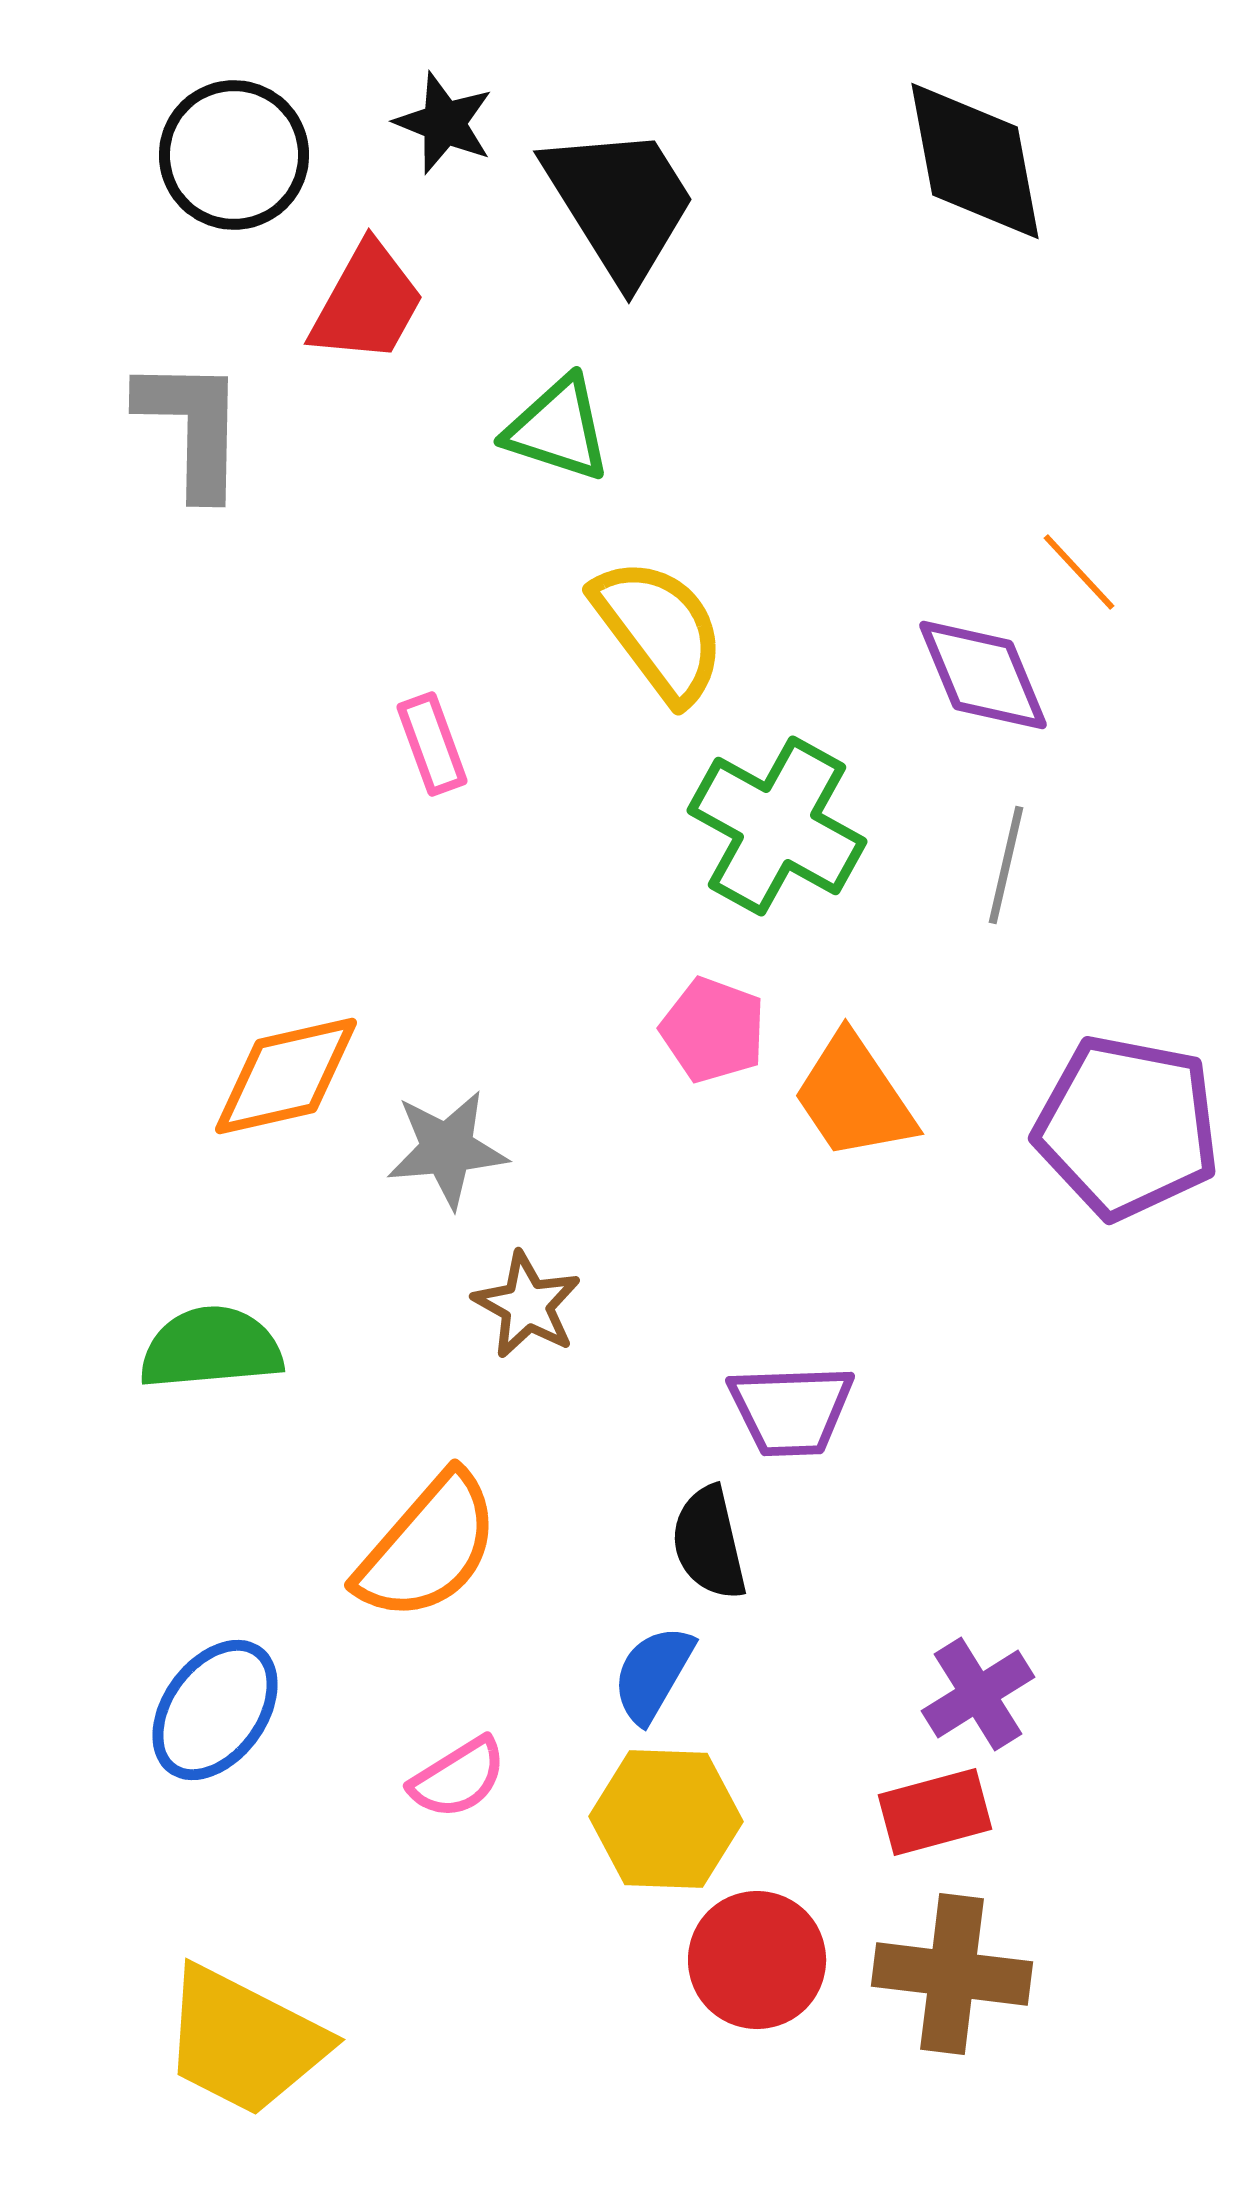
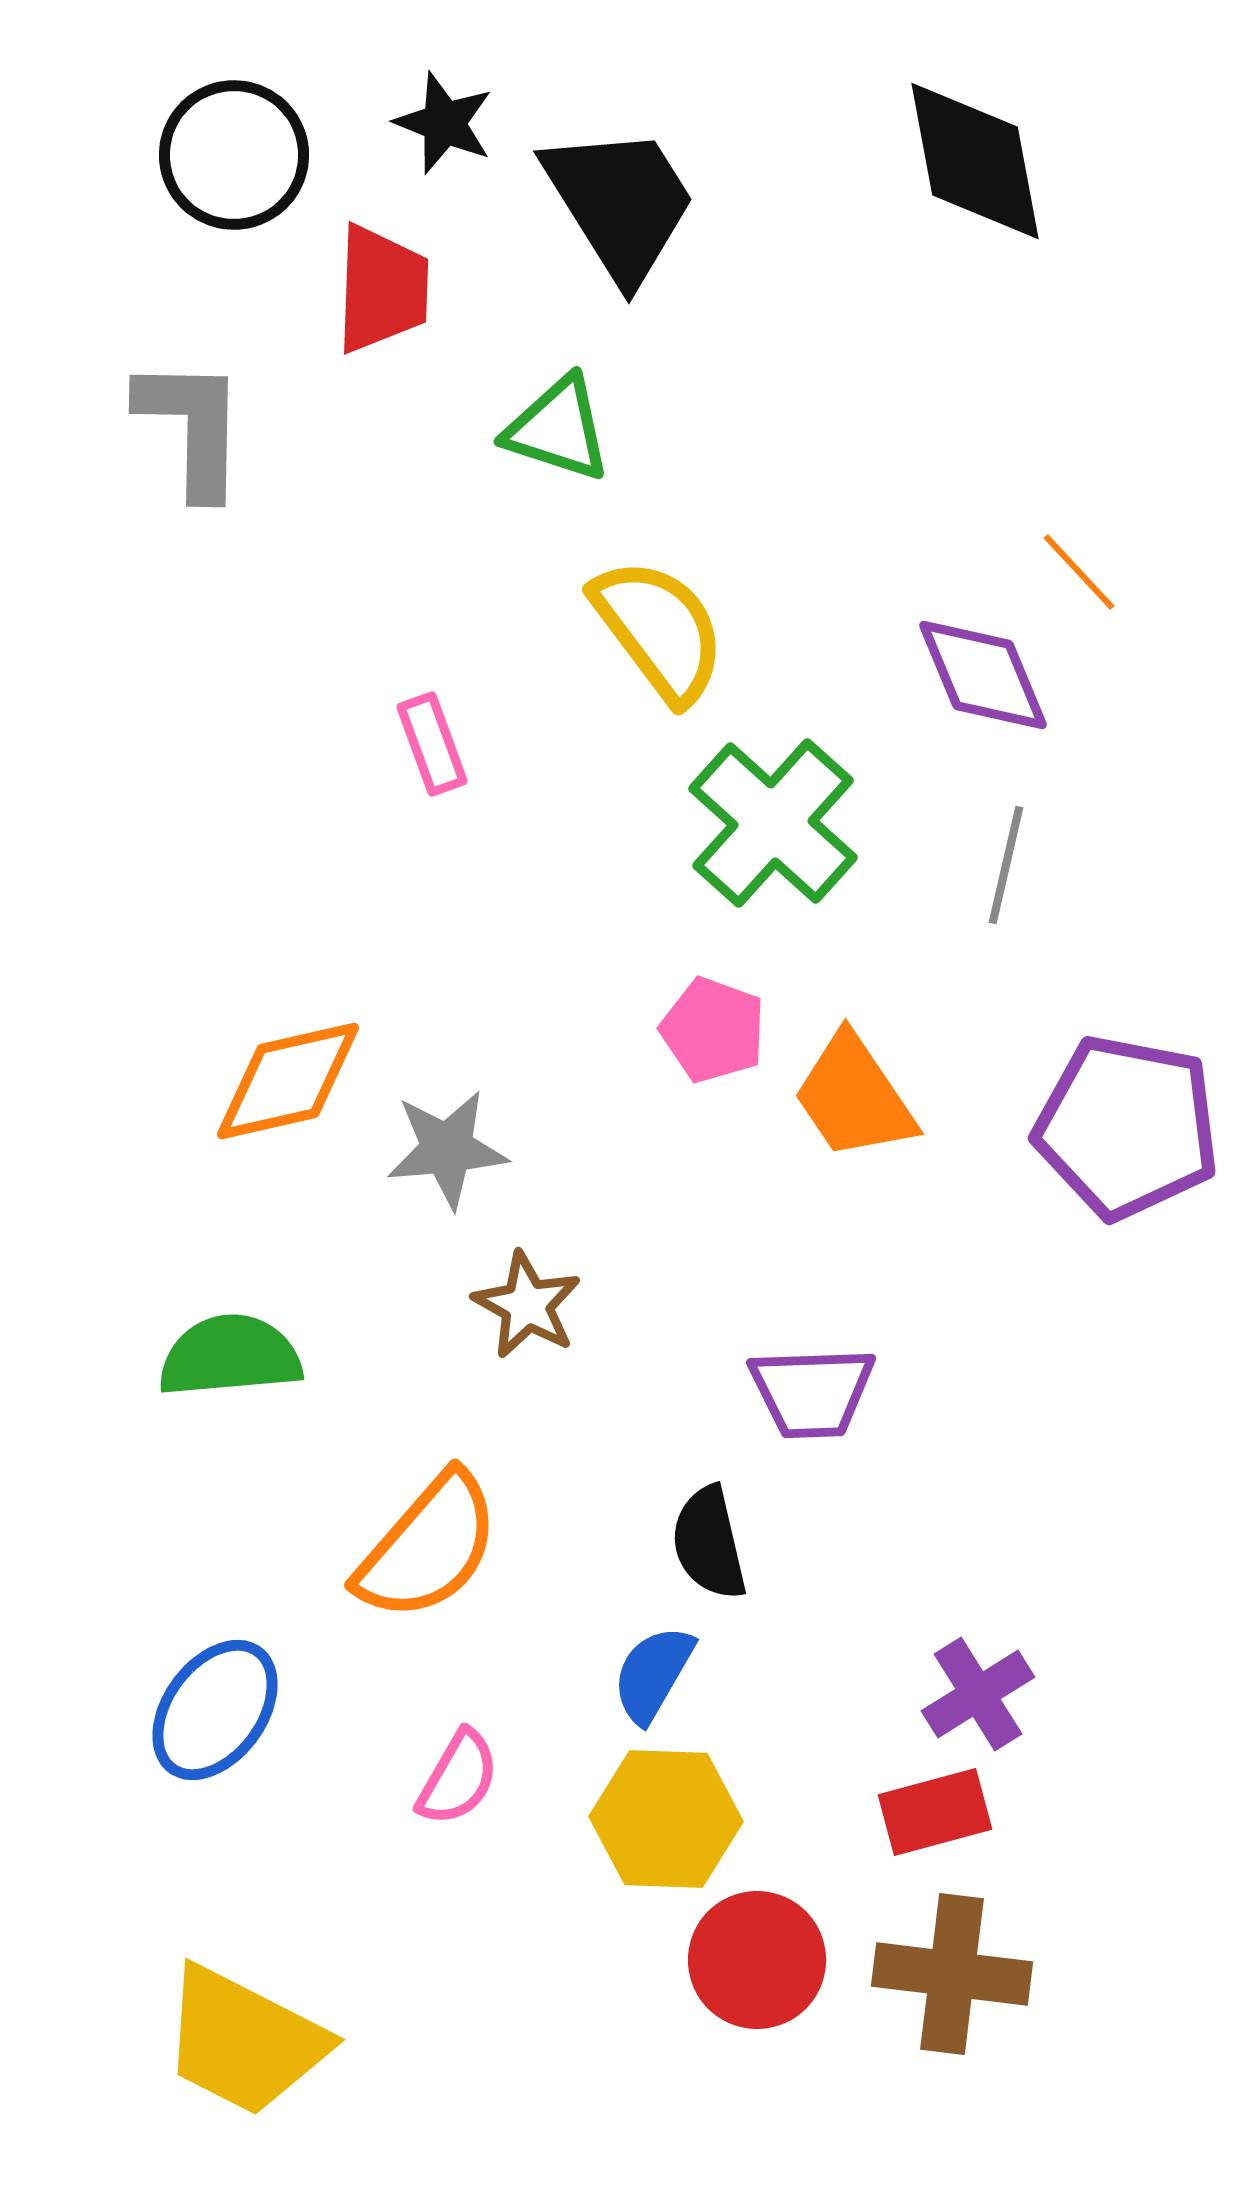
red trapezoid: moved 15 px right, 14 px up; rotated 27 degrees counterclockwise
green cross: moved 4 px left, 3 px up; rotated 13 degrees clockwise
orange diamond: moved 2 px right, 5 px down
green semicircle: moved 19 px right, 8 px down
purple trapezoid: moved 21 px right, 18 px up
pink semicircle: rotated 28 degrees counterclockwise
